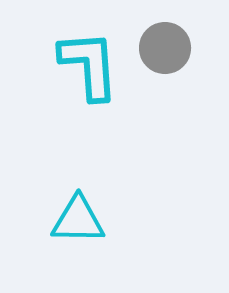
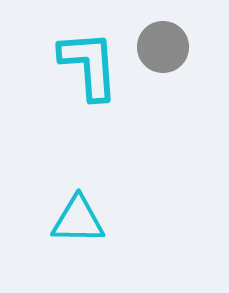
gray circle: moved 2 px left, 1 px up
